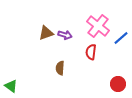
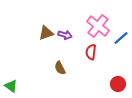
brown semicircle: rotated 32 degrees counterclockwise
